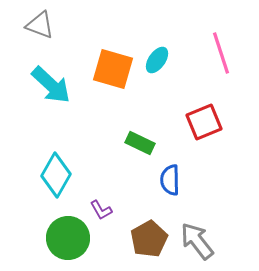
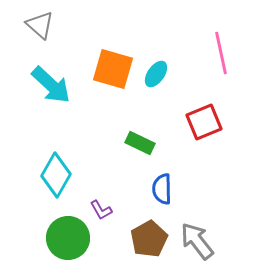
gray triangle: rotated 20 degrees clockwise
pink line: rotated 6 degrees clockwise
cyan ellipse: moved 1 px left, 14 px down
blue semicircle: moved 8 px left, 9 px down
